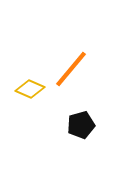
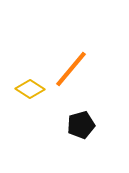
yellow diamond: rotated 8 degrees clockwise
